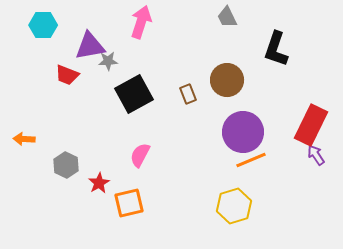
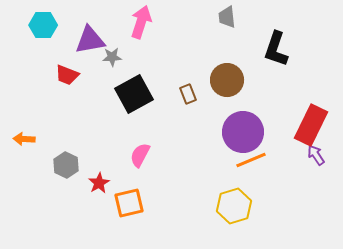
gray trapezoid: rotated 20 degrees clockwise
purple triangle: moved 6 px up
gray star: moved 4 px right, 4 px up
